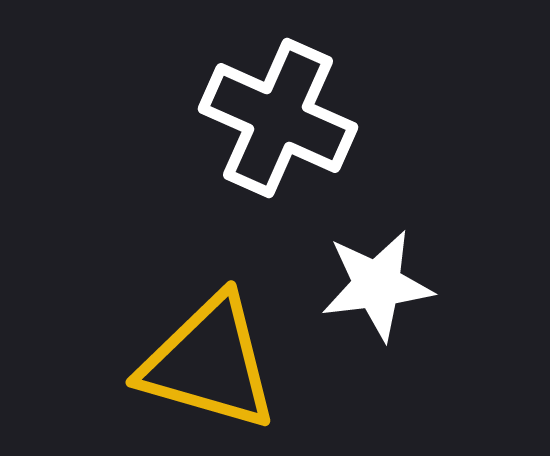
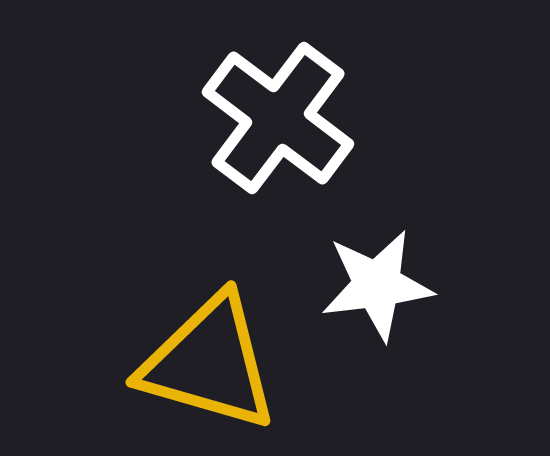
white cross: rotated 13 degrees clockwise
